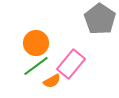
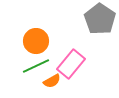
orange circle: moved 2 px up
green line: rotated 12 degrees clockwise
